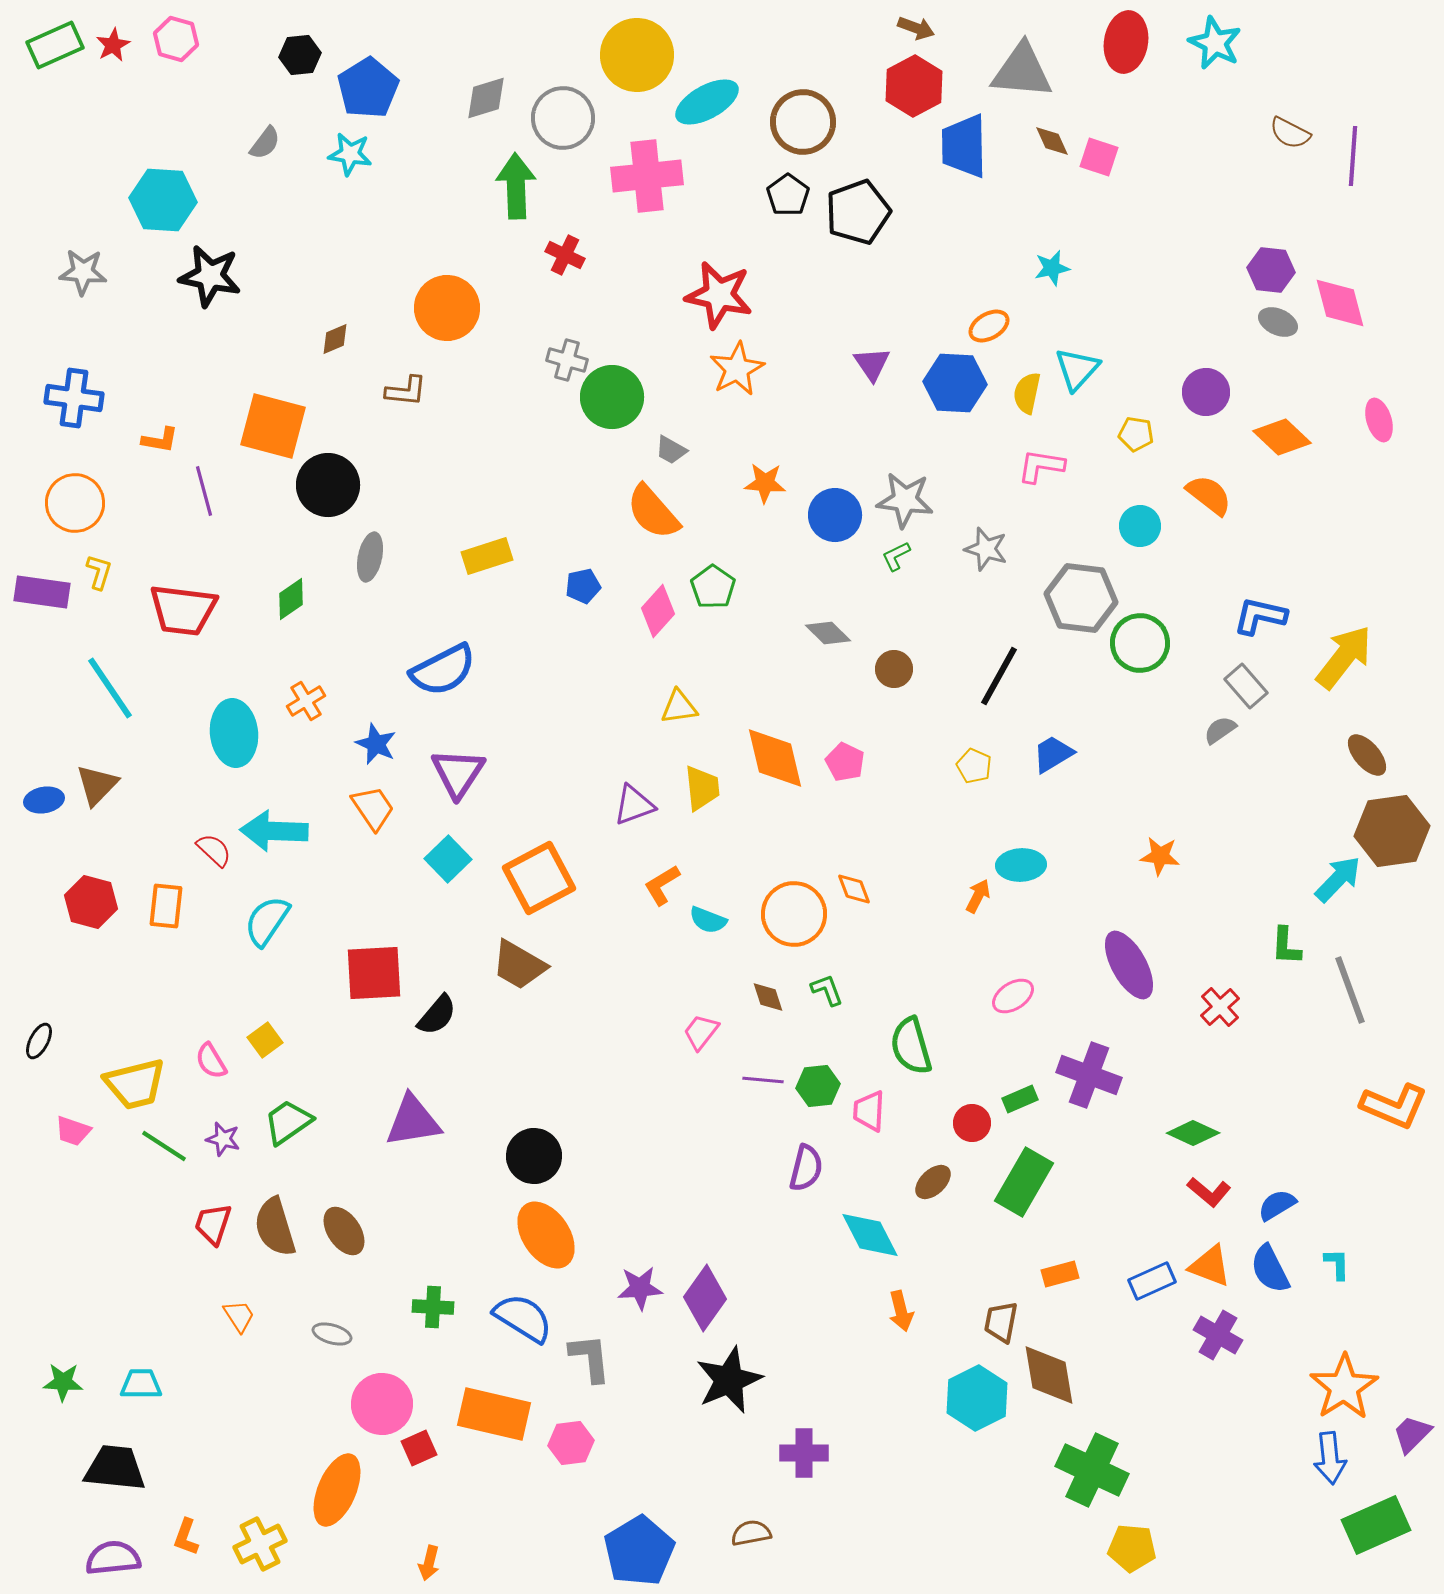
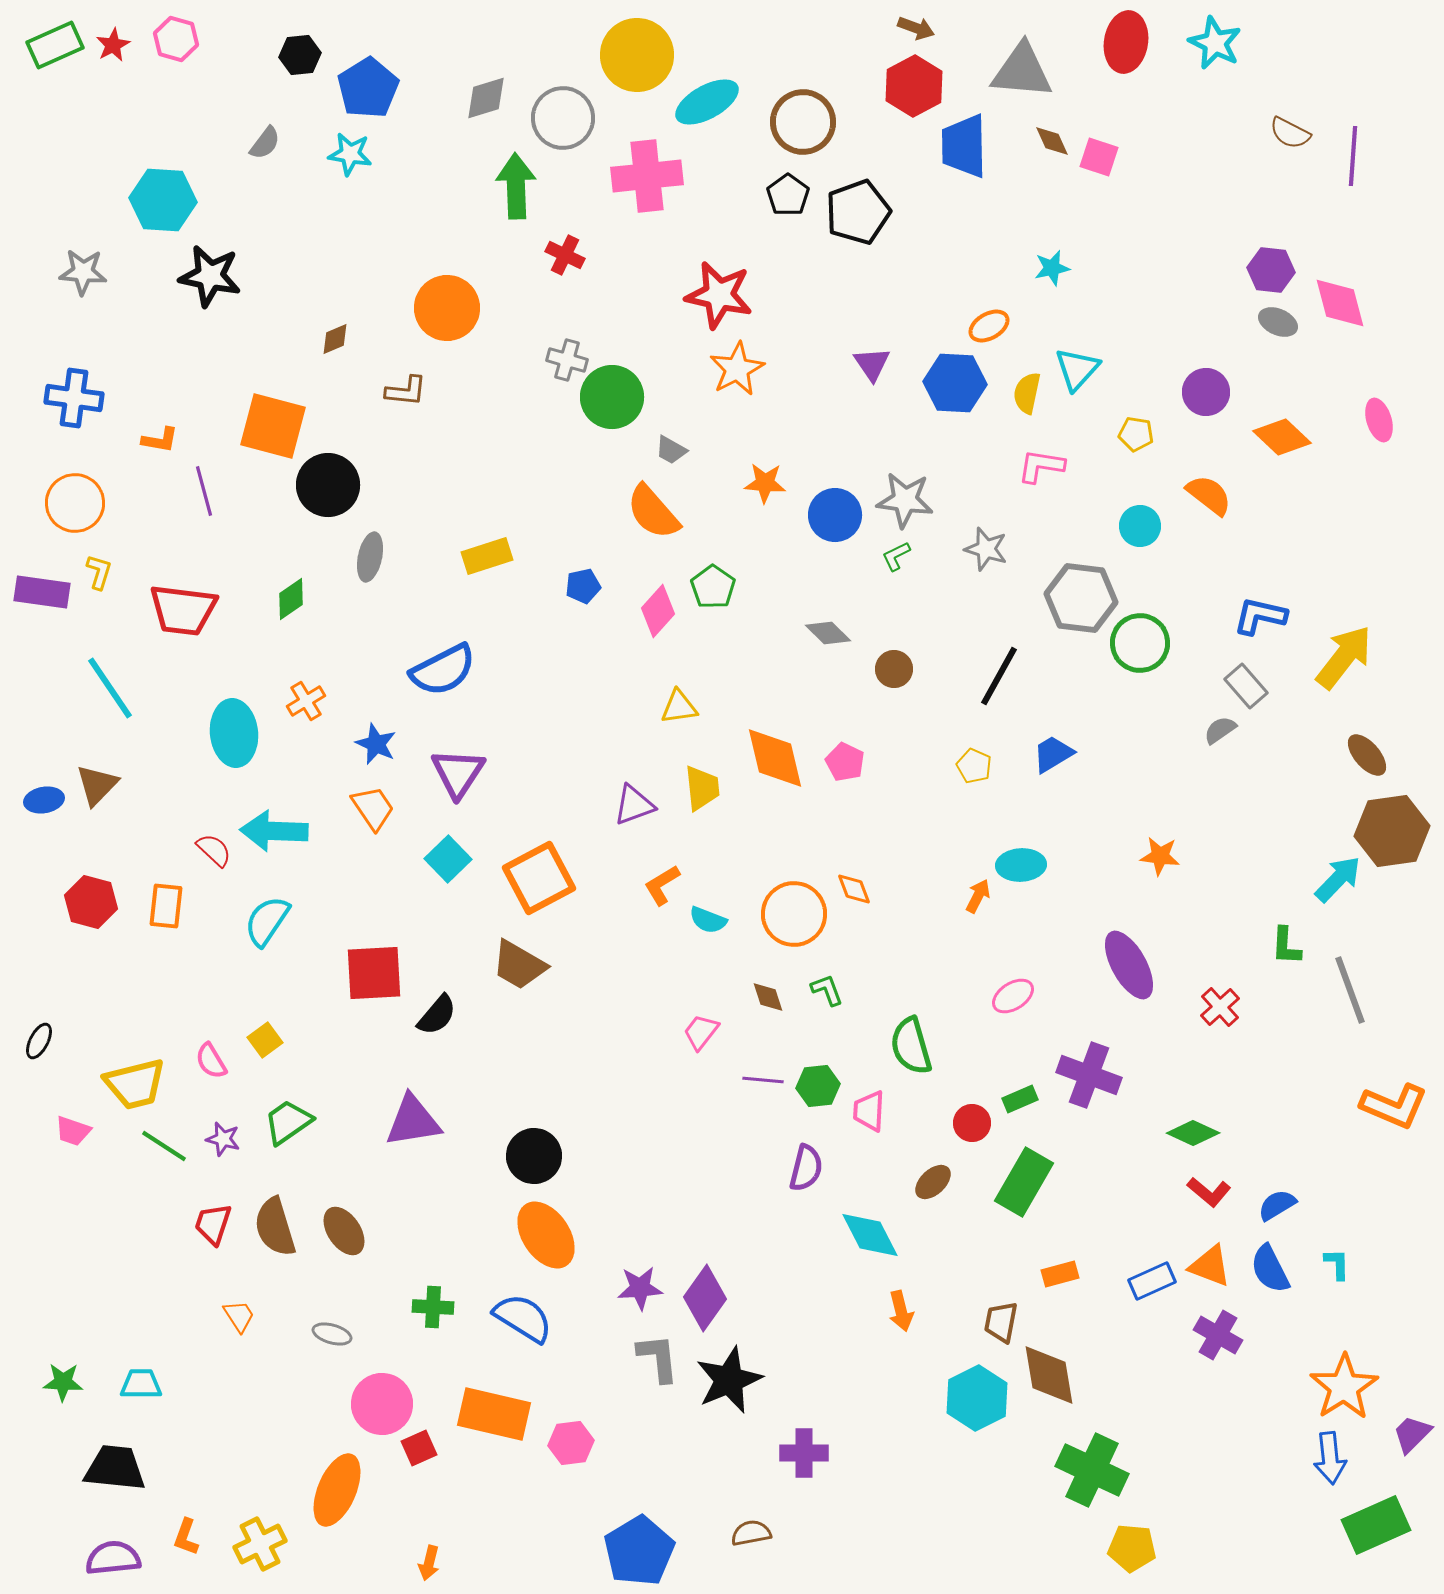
gray L-shape at (590, 1358): moved 68 px right
